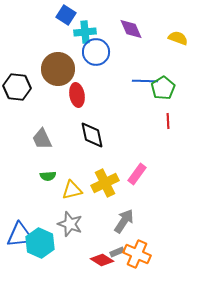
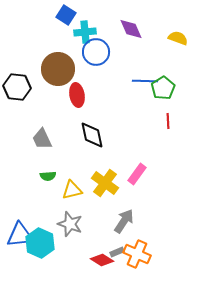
yellow cross: rotated 28 degrees counterclockwise
